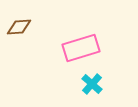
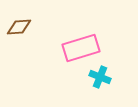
cyan cross: moved 8 px right, 7 px up; rotated 20 degrees counterclockwise
